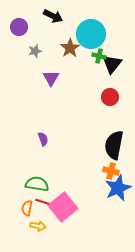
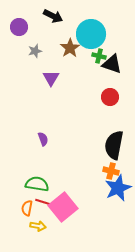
black triangle: rotated 50 degrees counterclockwise
